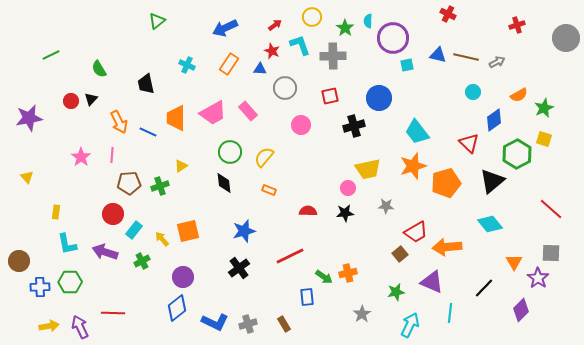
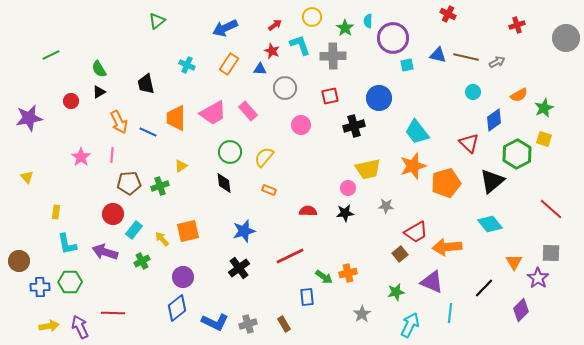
black triangle at (91, 99): moved 8 px right, 7 px up; rotated 16 degrees clockwise
